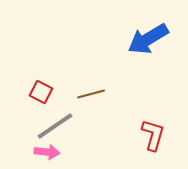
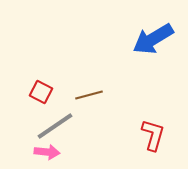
blue arrow: moved 5 px right
brown line: moved 2 px left, 1 px down
